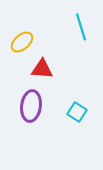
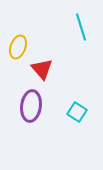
yellow ellipse: moved 4 px left, 5 px down; rotated 30 degrees counterclockwise
red triangle: rotated 45 degrees clockwise
